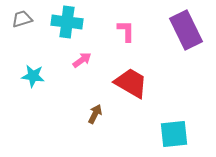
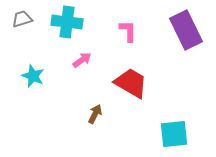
pink L-shape: moved 2 px right
cyan star: rotated 15 degrees clockwise
